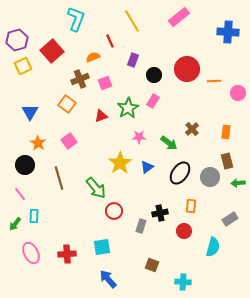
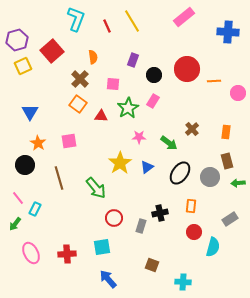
pink rectangle at (179, 17): moved 5 px right
red line at (110, 41): moved 3 px left, 15 px up
orange semicircle at (93, 57): rotated 104 degrees clockwise
brown cross at (80, 79): rotated 24 degrees counterclockwise
pink square at (105, 83): moved 8 px right, 1 px down; rotated 24 degrees clockwise
orange square at (67, 104): moved 11 px right
red triangle at (101, 116): rotated 24 degrees clockwise
pink square at (69, 141): rotated 28 degrees clockwise
pink line at (20, 194): moved 2 px left, 4 px down
red circle at (114, 211): moved 7 px down
cyan rectangle at (34, 216): moved 1 px right, 7 px up; rotated 24 degrees clockwise
red circle at (184, 231): moved 10 px right, 1 px down
